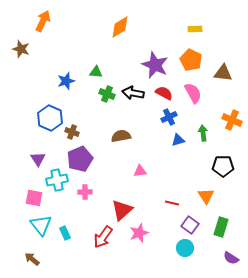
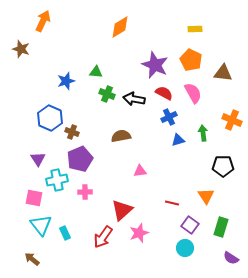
black arrow: moved 1 px right, 6 px down
